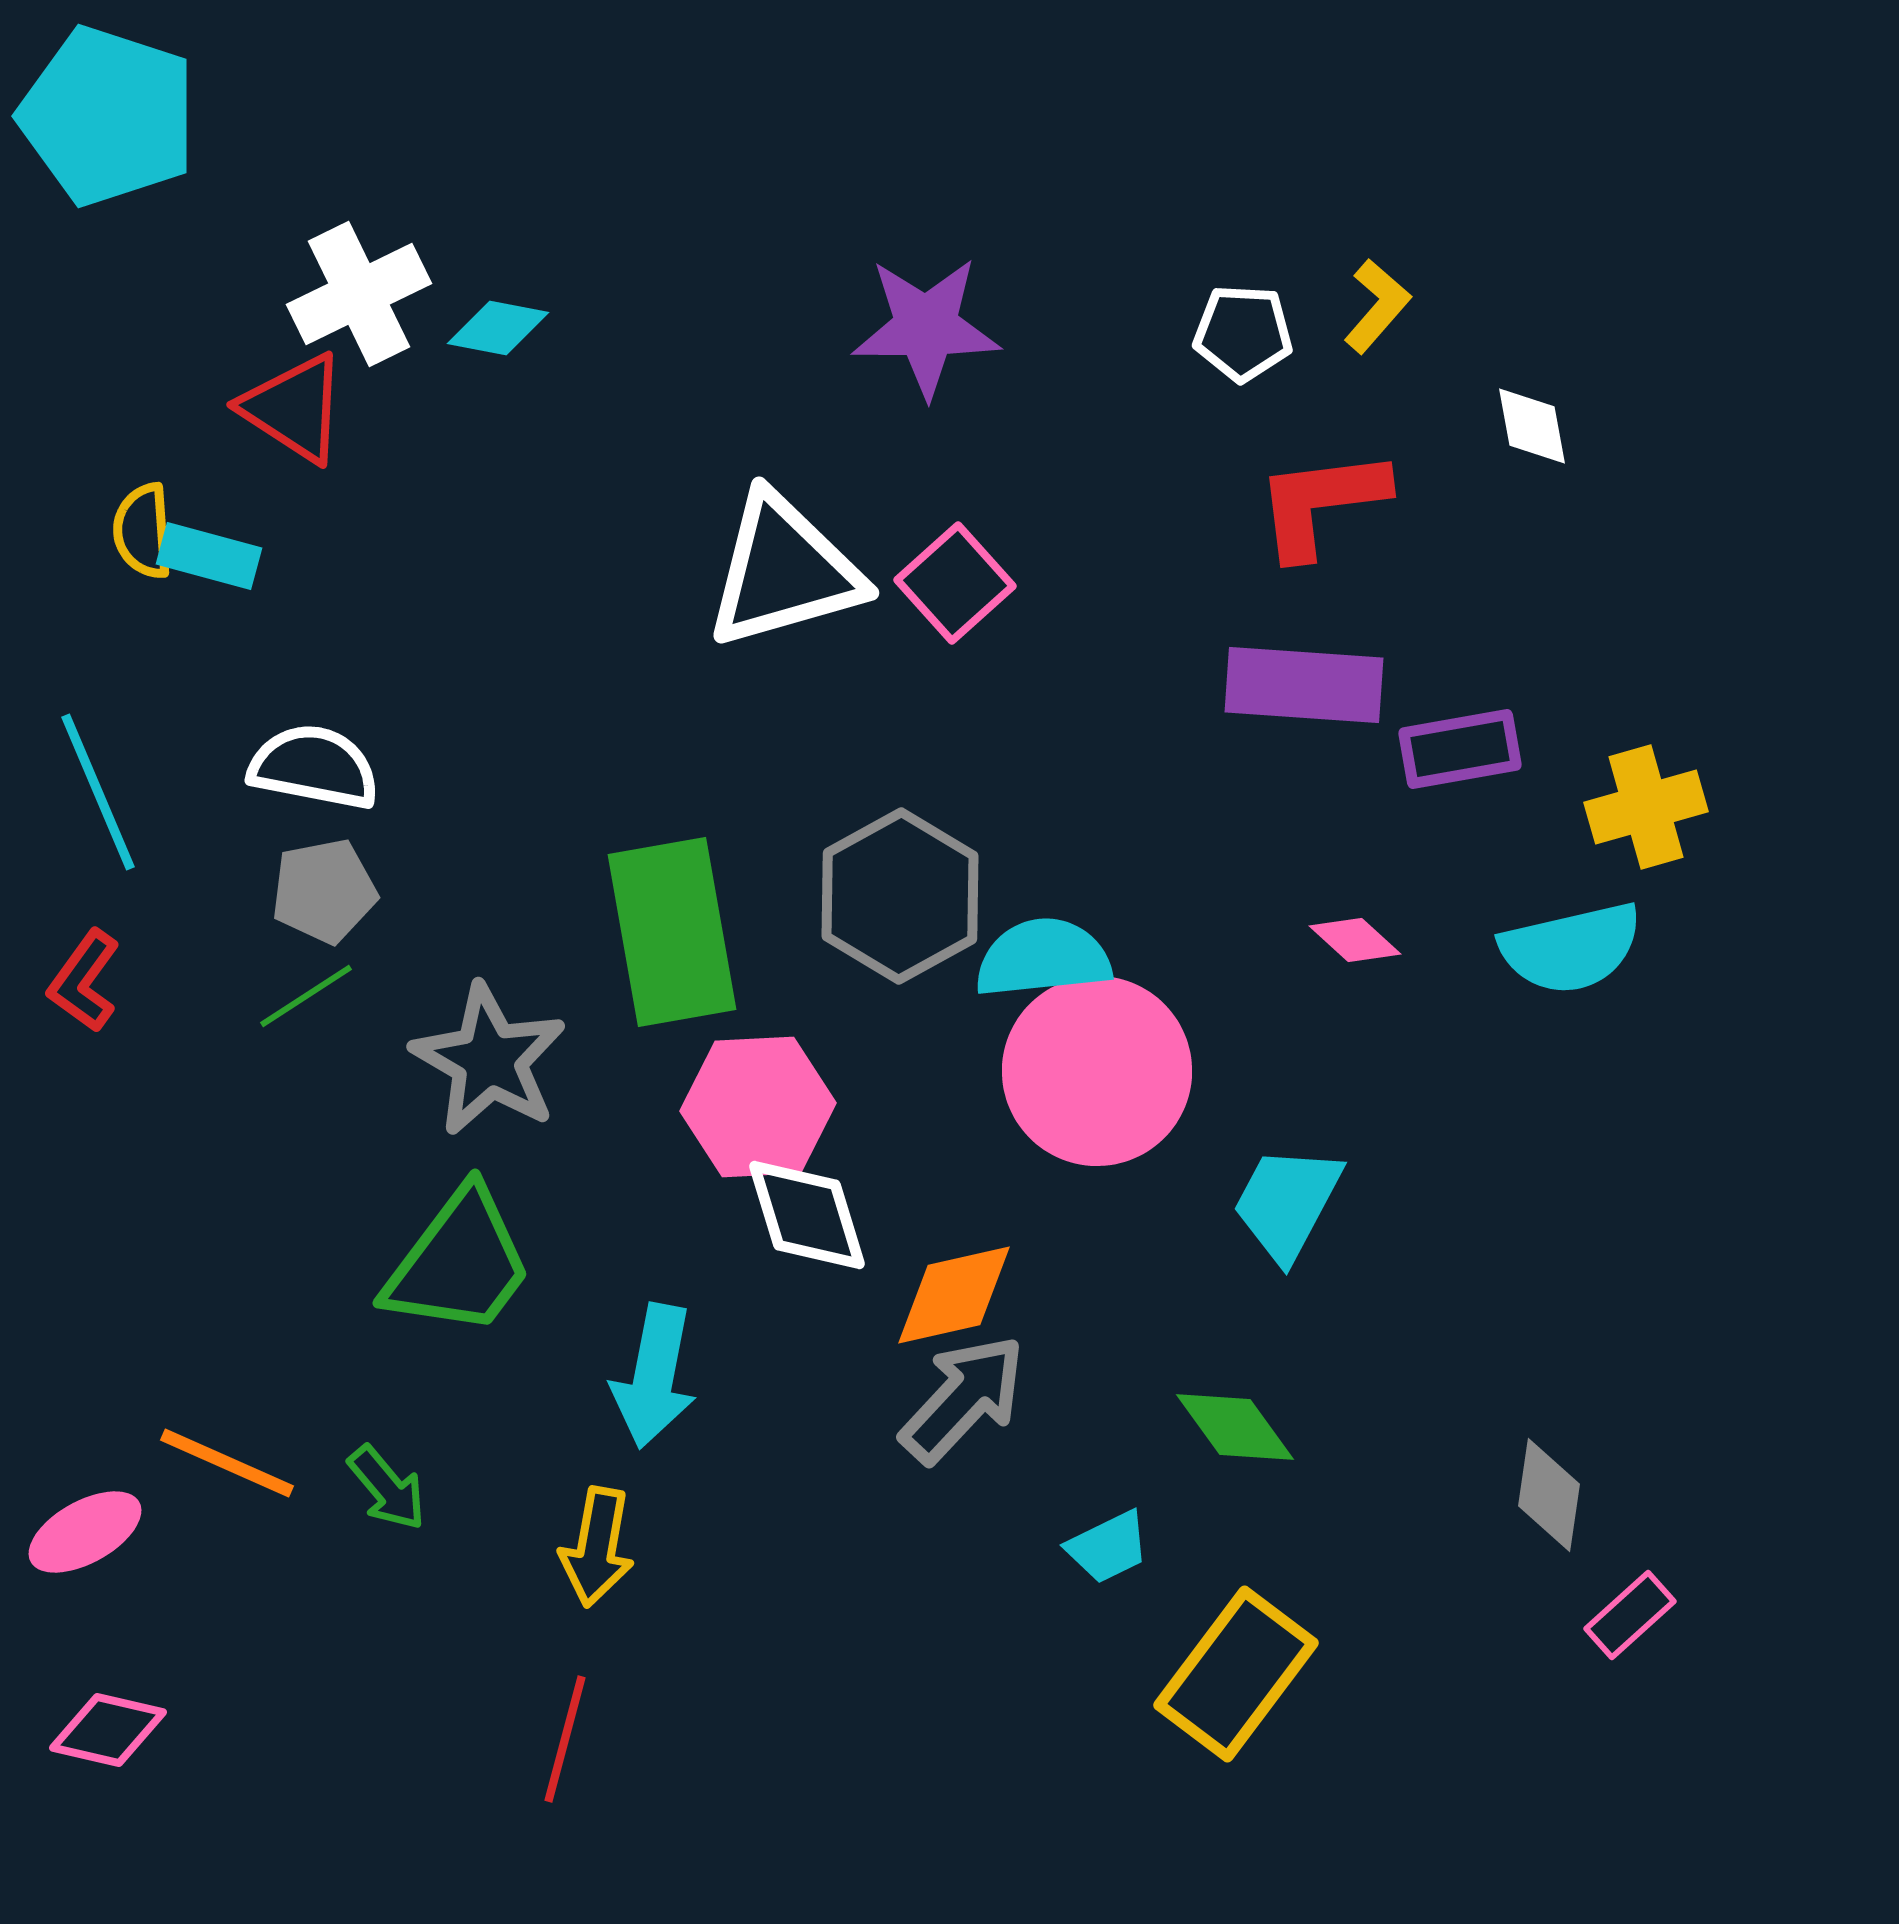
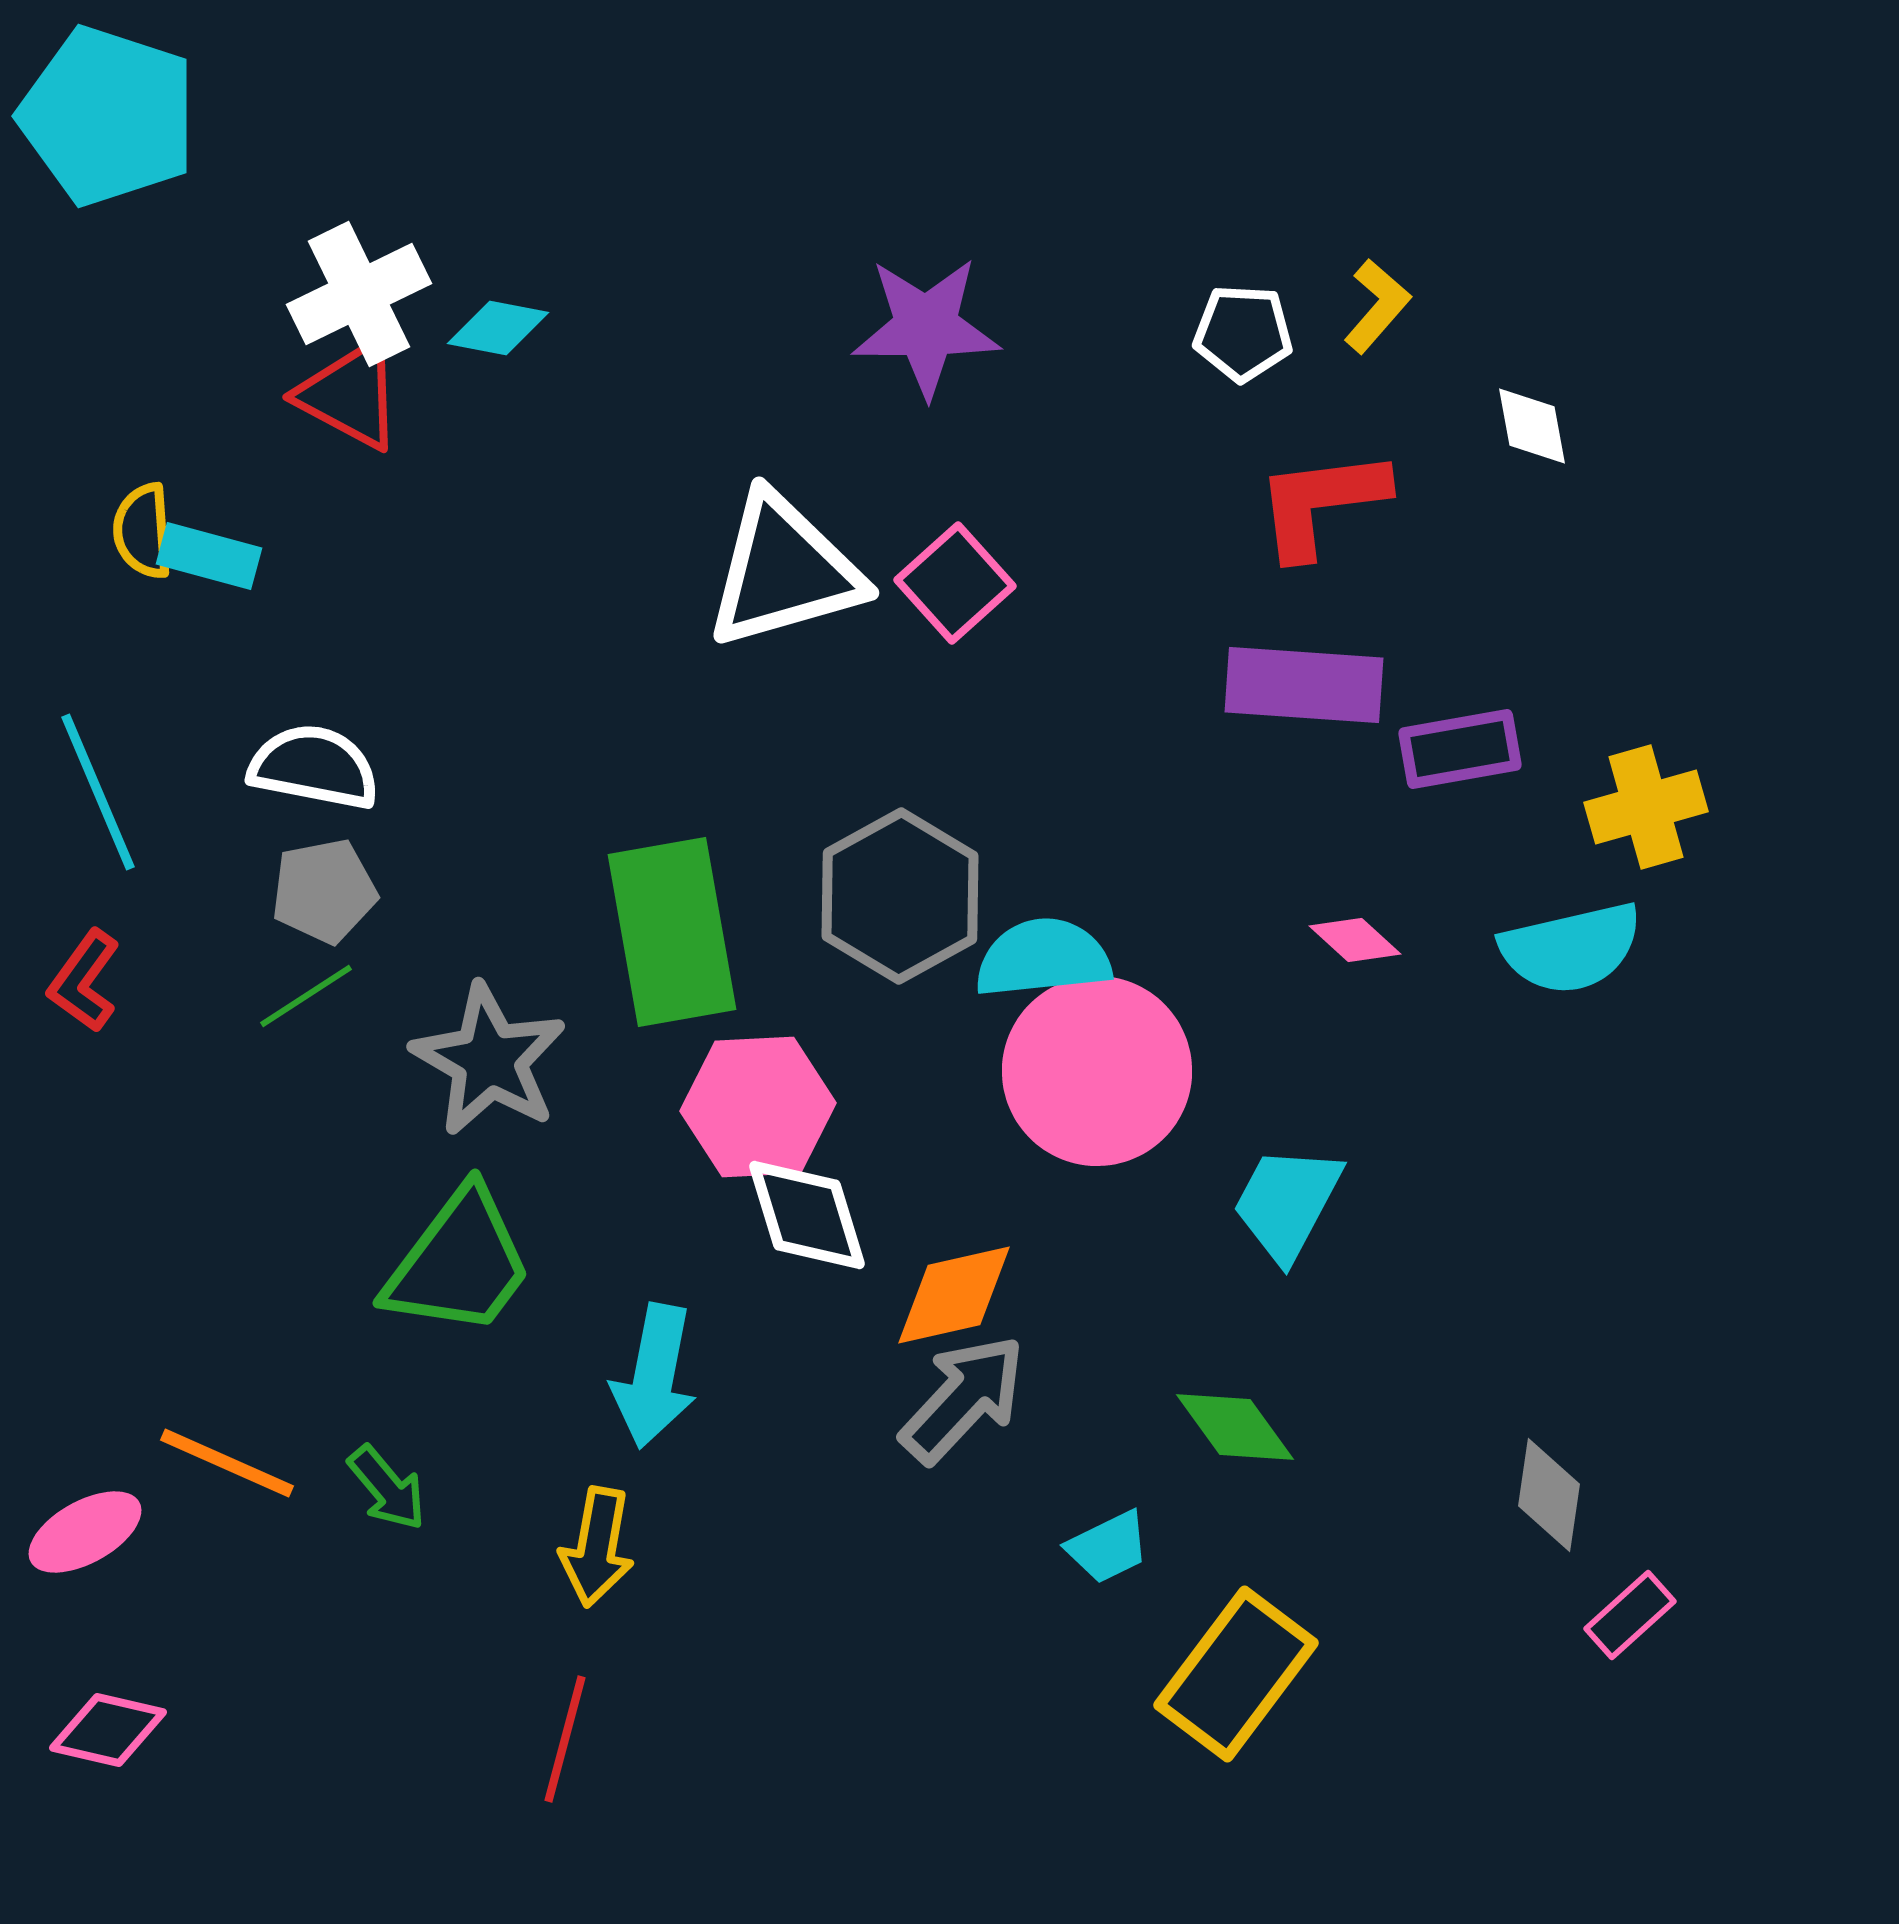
red triangle at (294, 408): moved 56 px right, 13 px up; rotated 5 degrees counterclockwise
